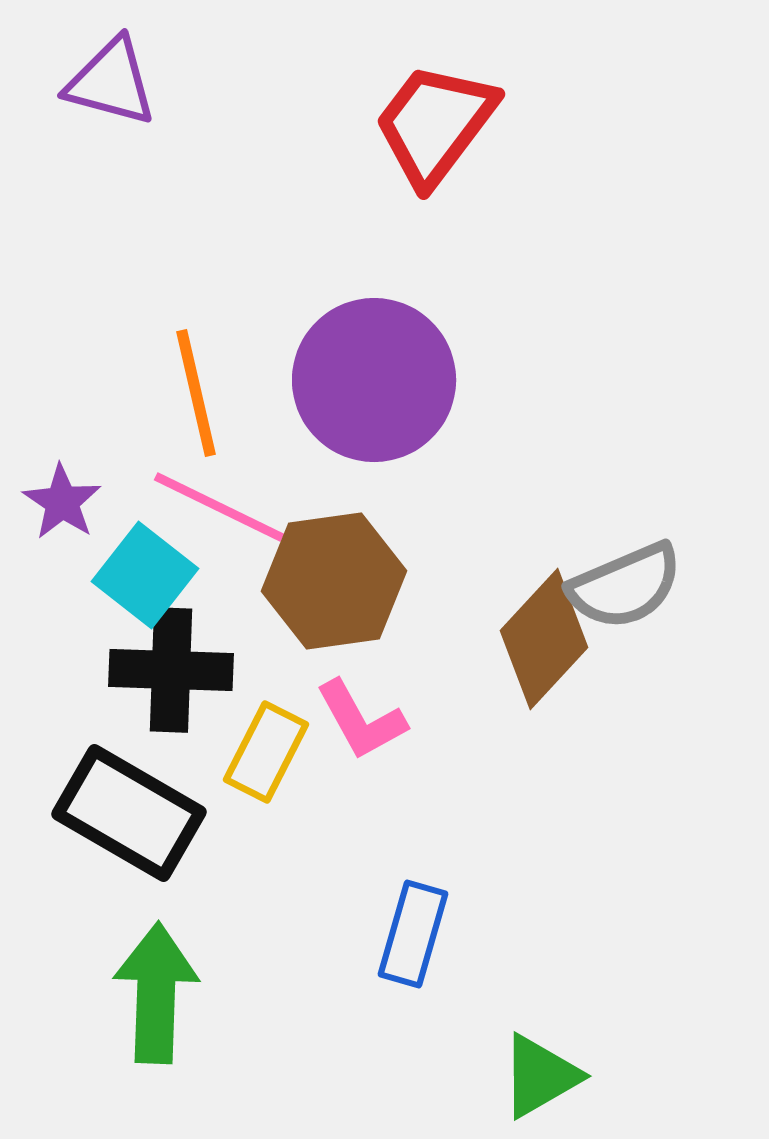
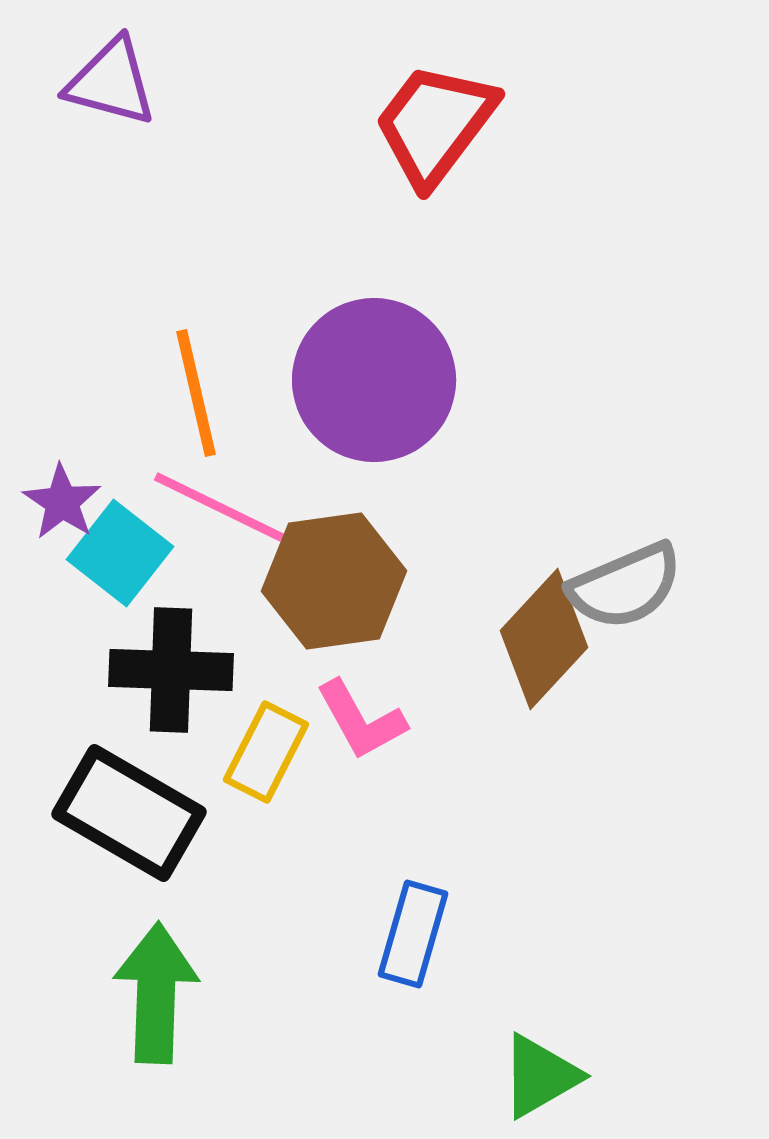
cyan square: moved 25 px left, 22 px up
